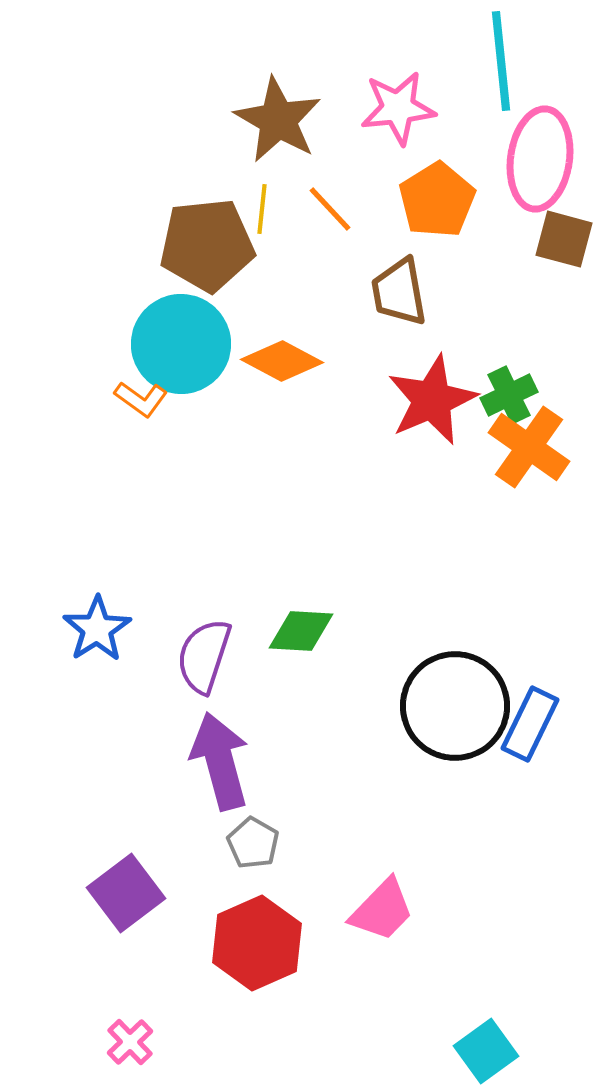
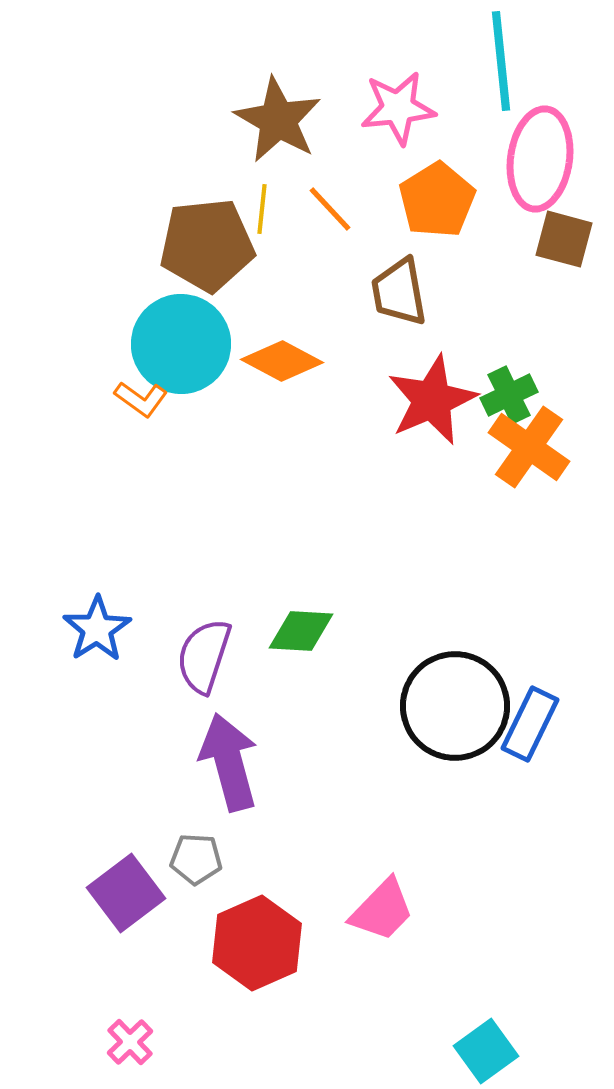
purple arrow: moved 9 px right, 1 px down
gray pentagon: moved 57 px left, 16 px down; rotated 27 degrees counterclockwise
